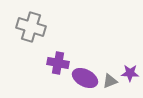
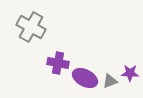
gray cross: rotated 12 degrees clockwise
